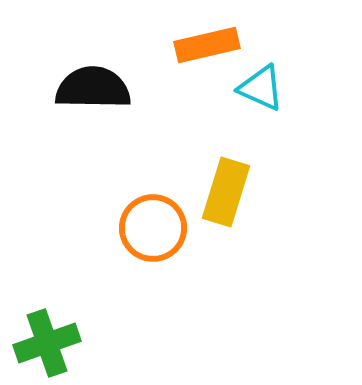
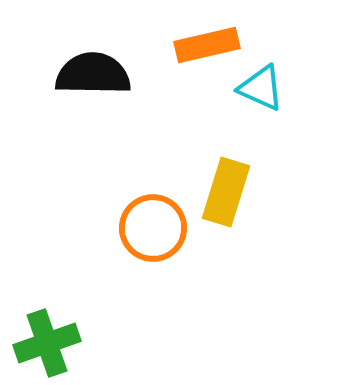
black semicircle: moved 14 px up
